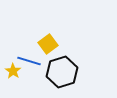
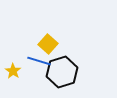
yellow square: rotated 12 degrees counterclockwise
blue line: moved 10 px right
